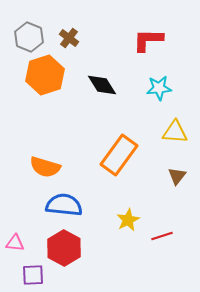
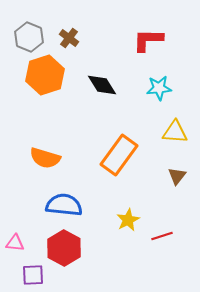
orange semicircle: moved 9 px up
